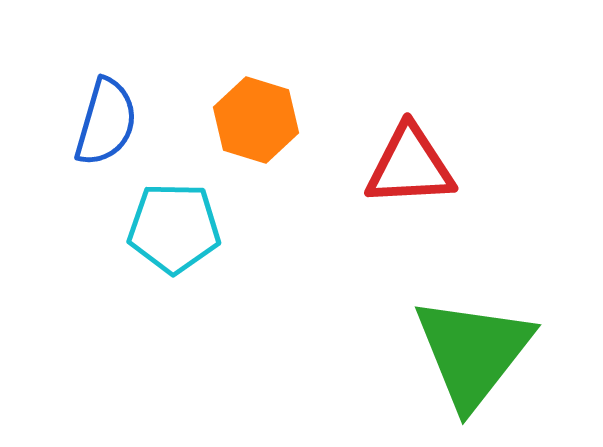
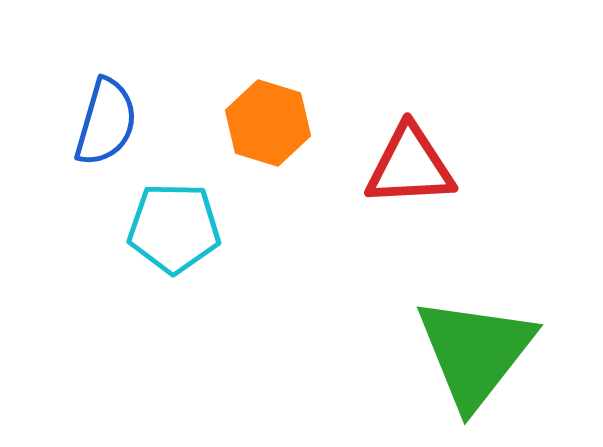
orange hexagon: moved 12 px right, 3 px down
green triangle: moved 2 px right
